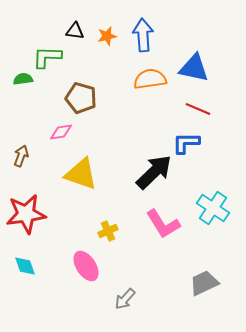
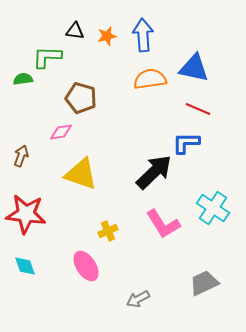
red star: rotated 15 degrees clockwise
gray arrow: moved 13 px right; rotated 20 degrees clockwise
